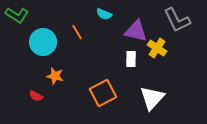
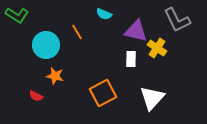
cyan circle: moved 3 px right, 3 px down
